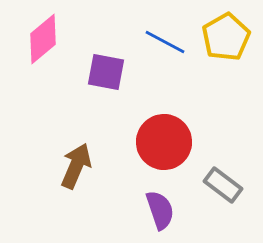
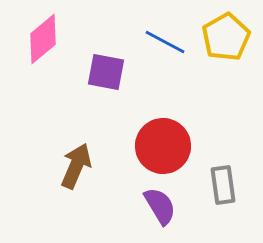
red circle: moved 1 px left, 4 px down
gray rectangle: rotated 45 degrees clockwise
purple semicircle: moved 4 px up; rotated 12 degrees counterclockwise
